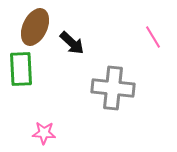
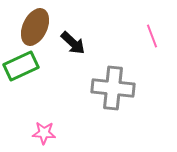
pink line: moved 1 px left, 1 px up; rotated 10 degrees clockwise
black arrow: moved 1 px right
green rectangle: moved 3 px up; rotated 68 degrees clockwise
